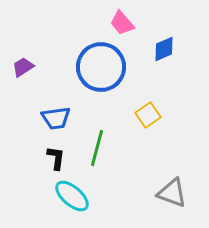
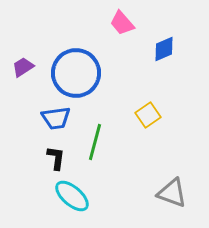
blue circle: moved 25 px left, 6 px down
green line: moved 2 px left, 6 px up
